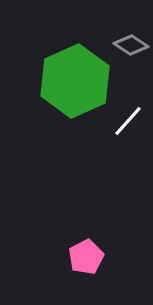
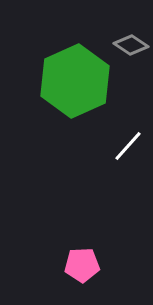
white line: moved 25 px down
pink pentagon: moved 4 px left, 8 px down; rotated 24 degrees clockwise
